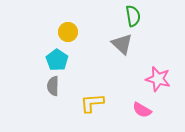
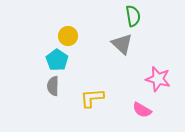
yellow circle: moved 4 px down
yellow L-shape: moved 5 px up
